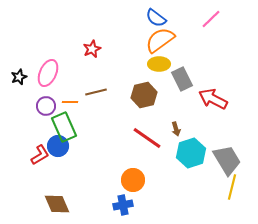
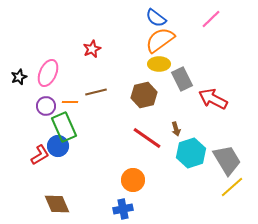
yellow line: rotated 35 degrees clockwise
blue cross: moved 4 px down
